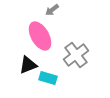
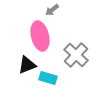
pink ellipse: rotated 16 degrees clockwise
gray cross: rotated 10 degrees counterclockwise
black triangle: moved 1 px left
